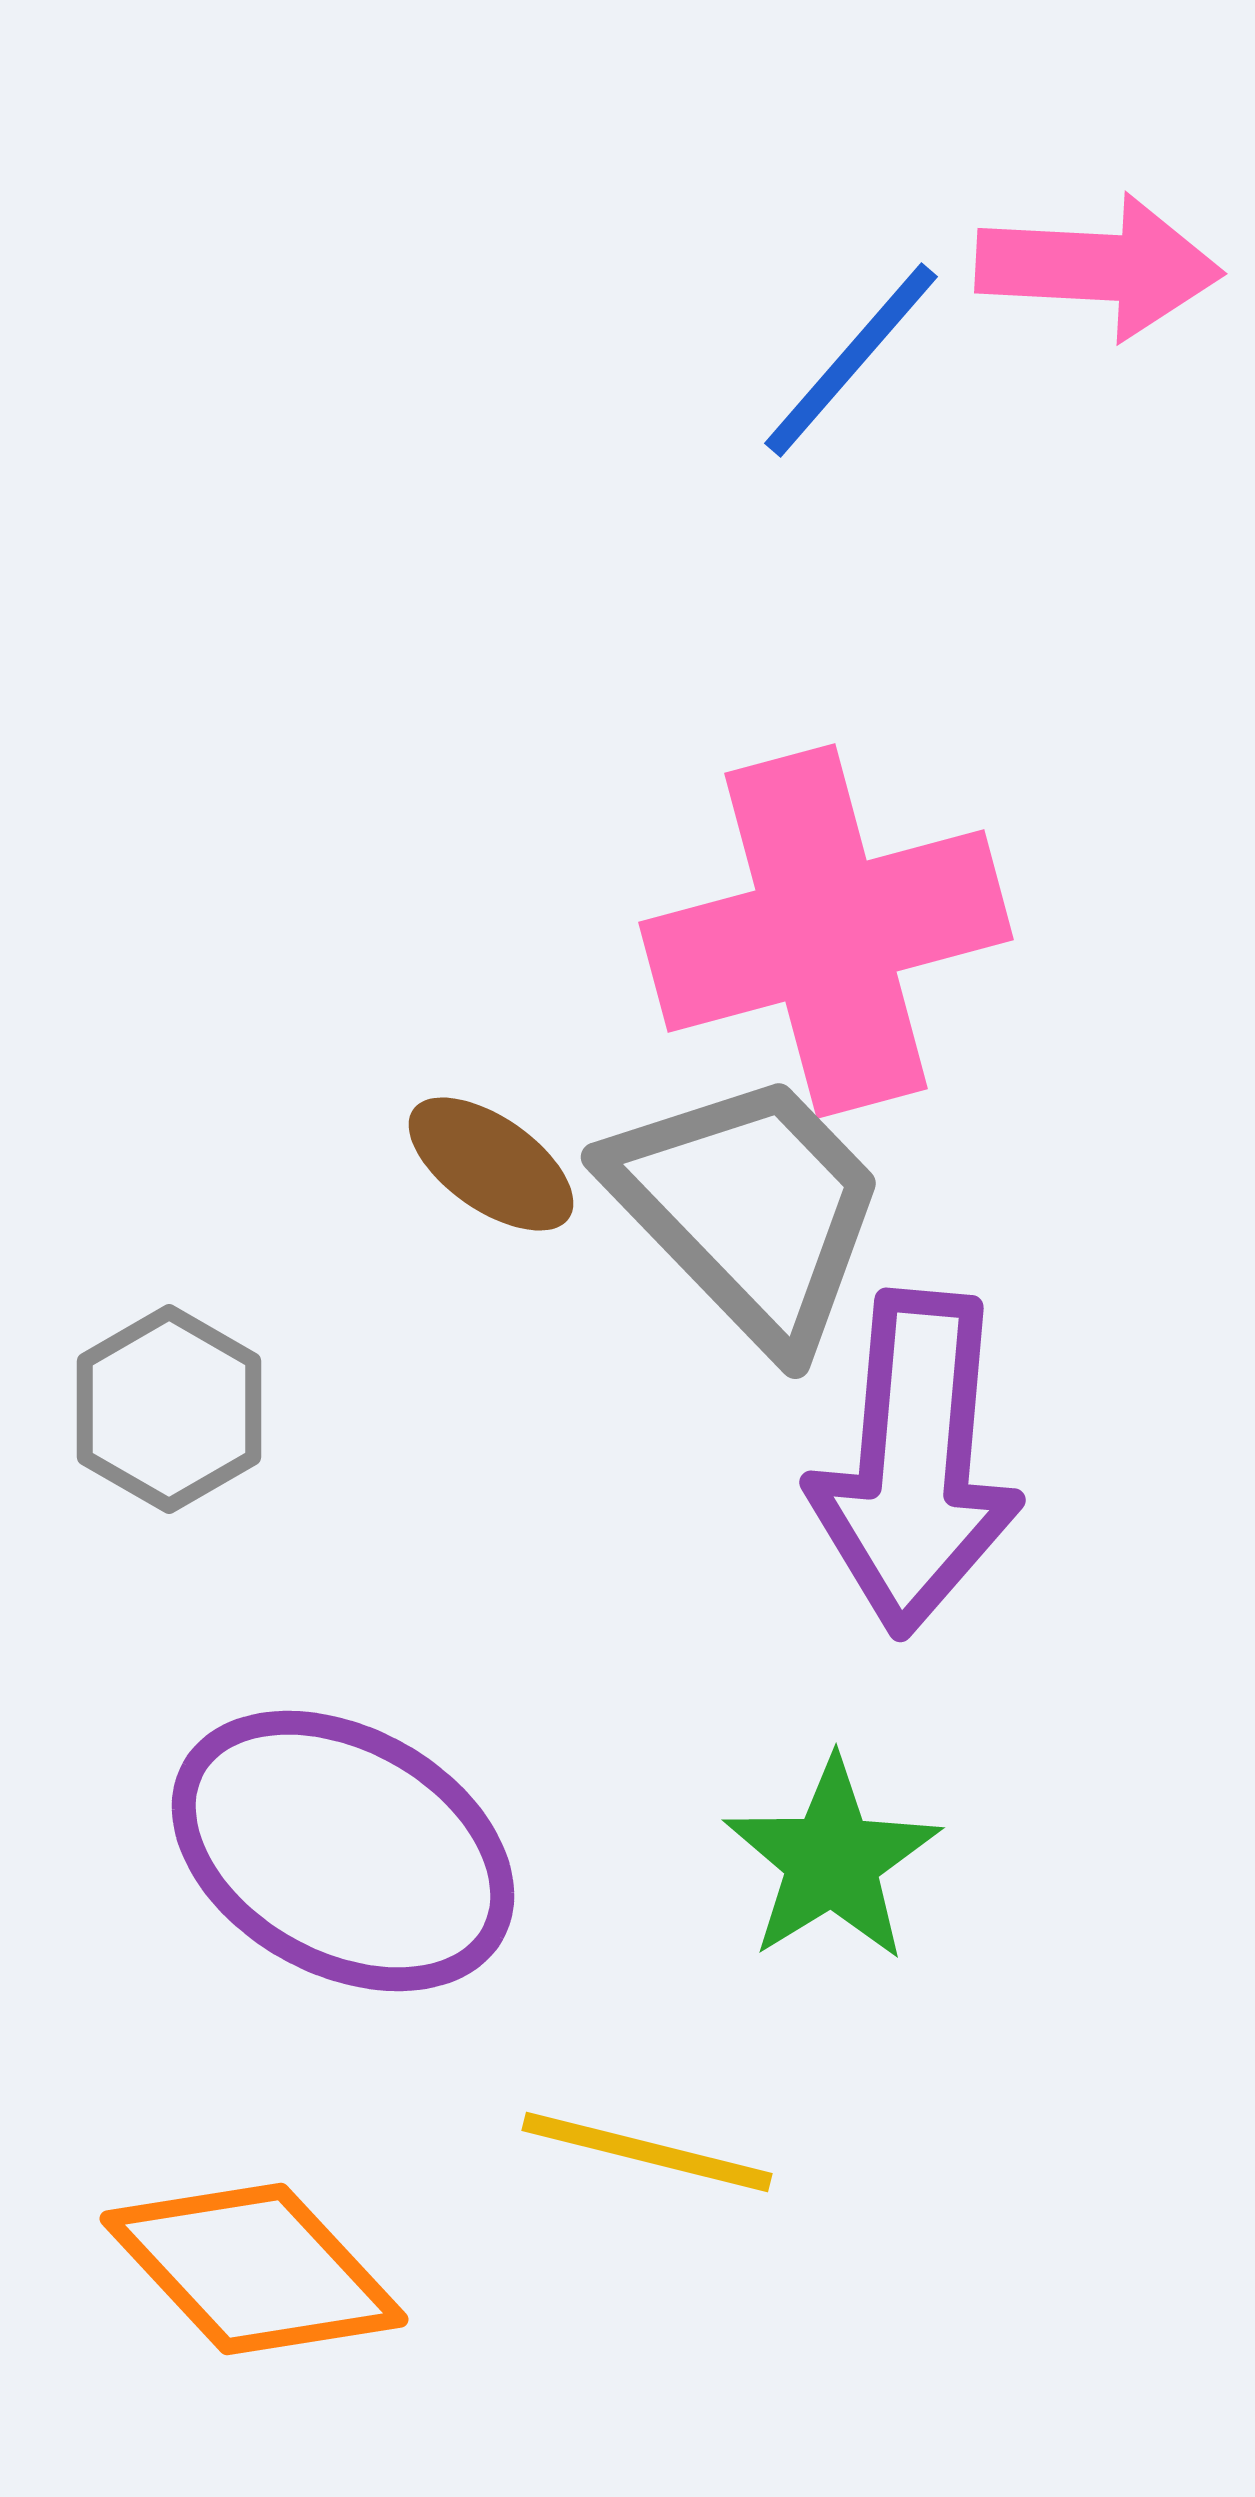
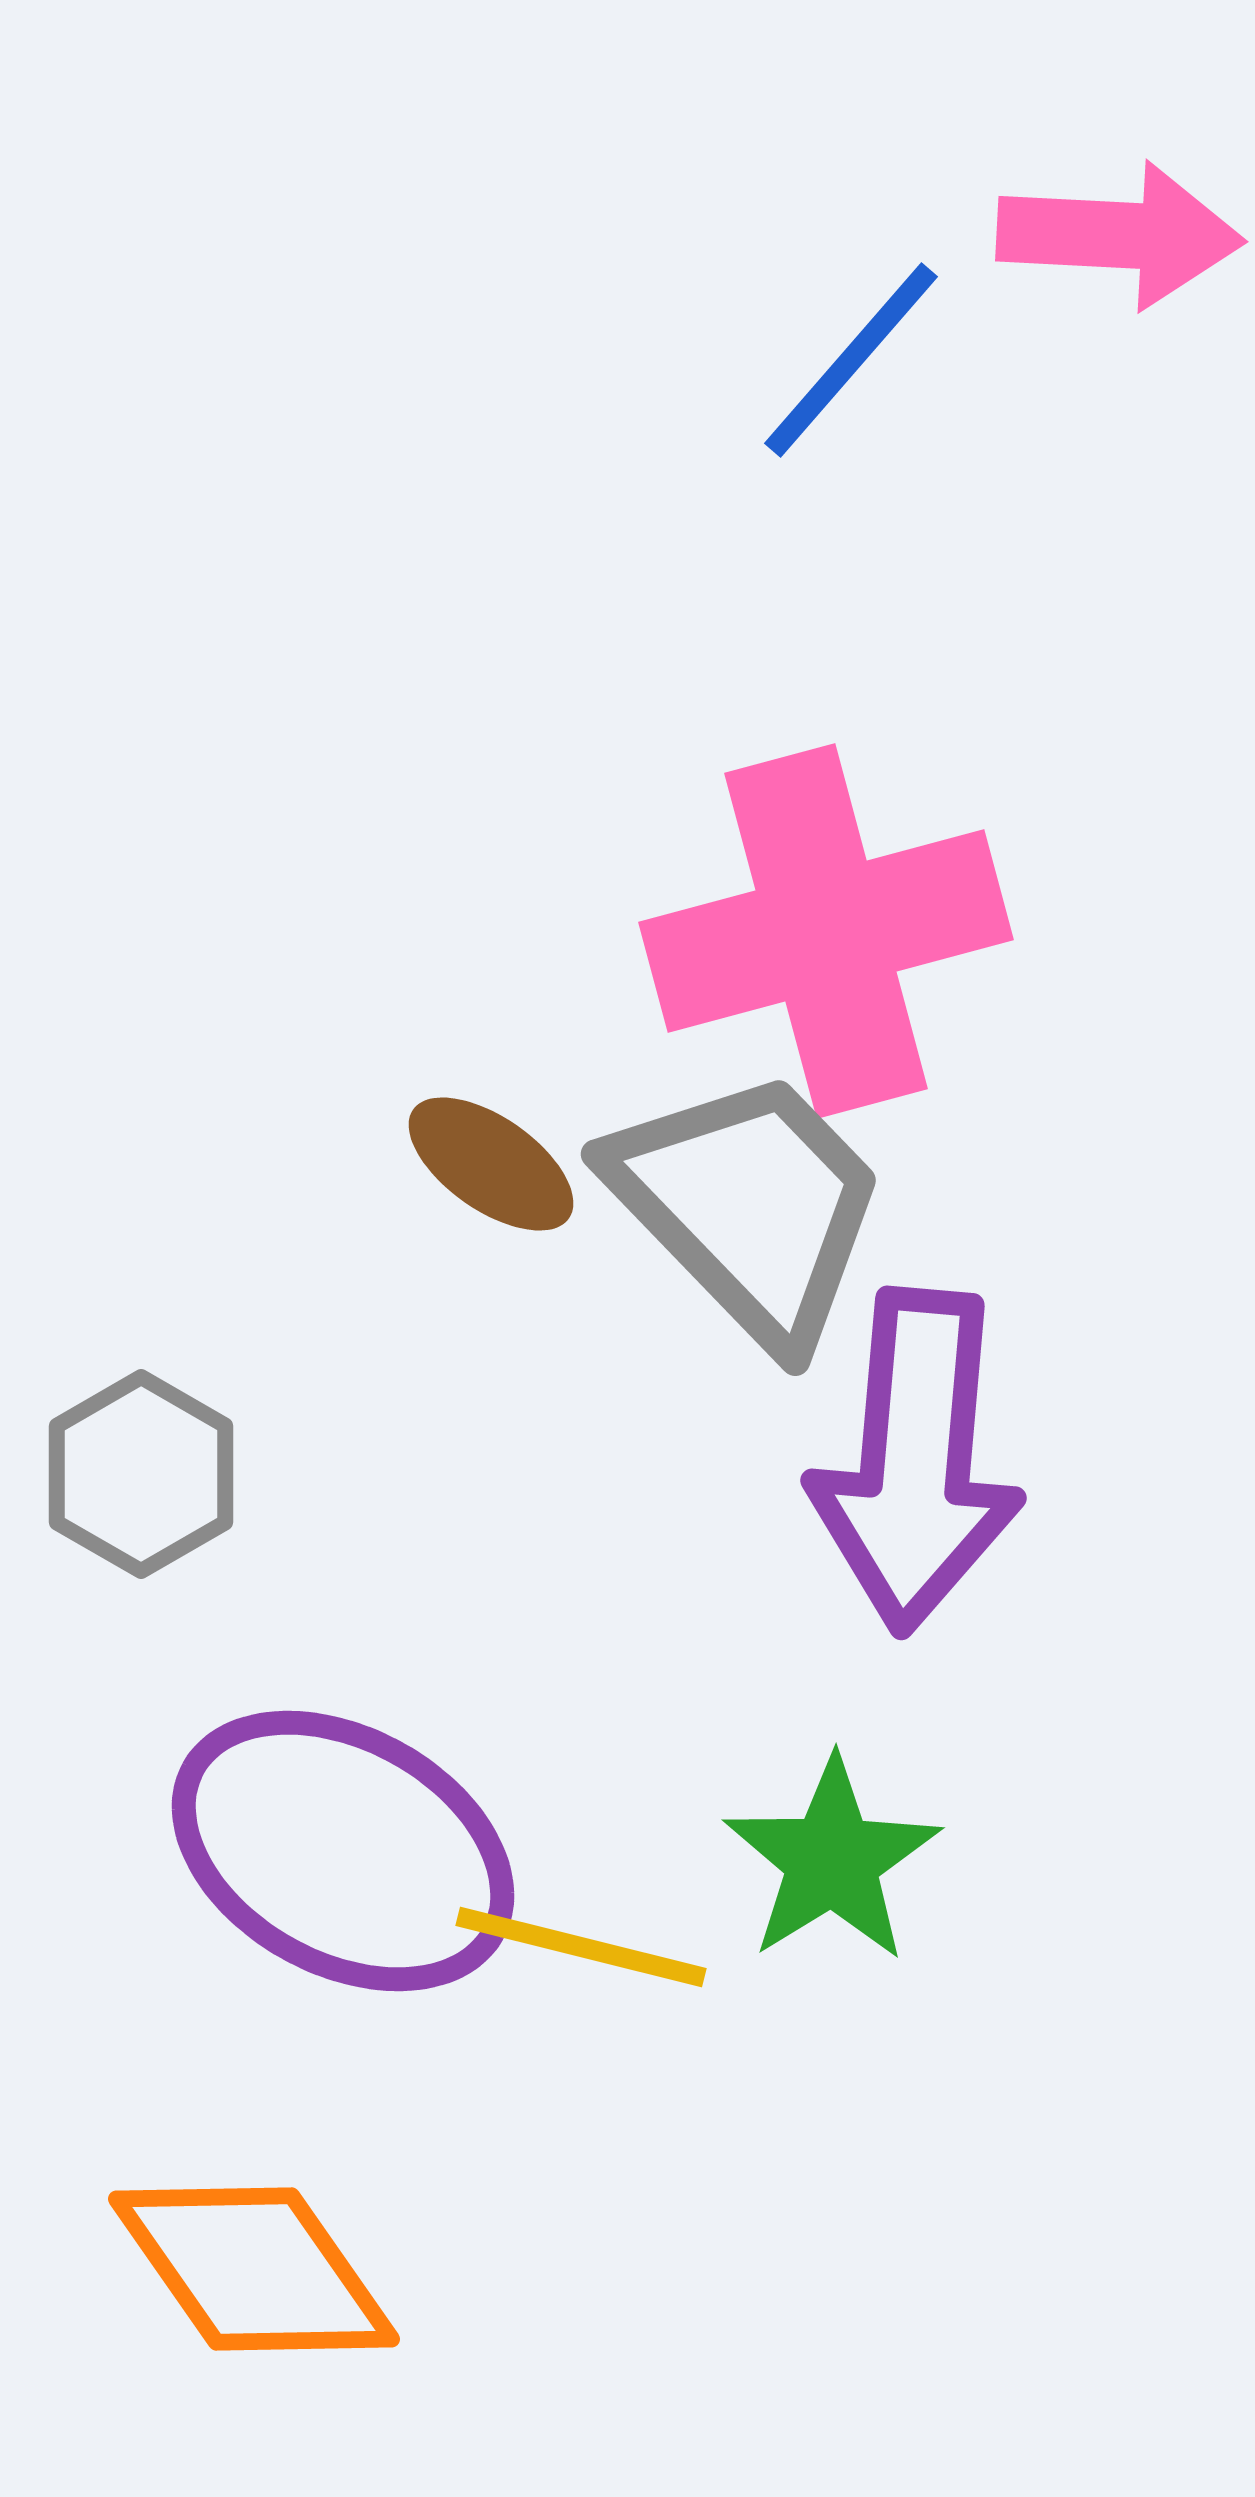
pink arrow: moved 21 px right, 32 px up
gray trapezoid: moved 3 px up
gray hexagon: moved 28 px left, 65 px down
purple arrow: moved 1 px right, 2 px up
yellow line: moved 66 px left, 205 px up
orange diamond: rotated 8 degrees clockwise
